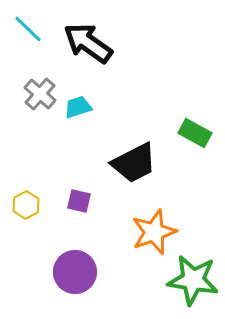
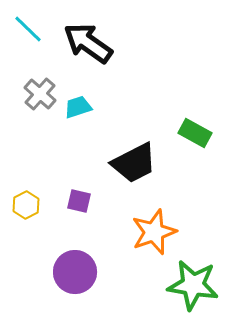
green star: moved 5 px down
